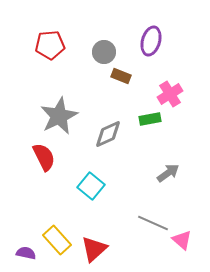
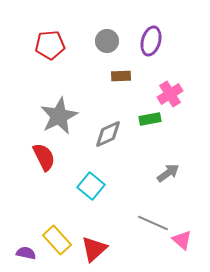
gray circle: moved 3 px right, 11 px up
brown rectangle: rotated 24 degrees counterclockwise
